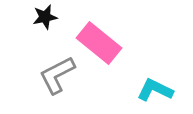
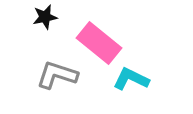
gray L-shape: rotated 45 degrees clockwise
cyan L-shape: moved 24 px left, 11 px up
